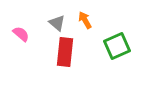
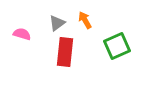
gray triangle: rotated 42 degrees clockwise
pink semicircle: moved 1 px right; rotated 24 degrees counterclockwise
